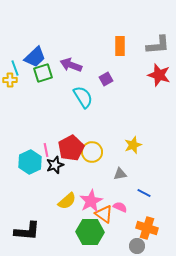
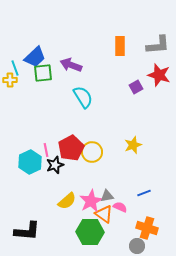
green square: rotated 12 degrees clockwise
purple square: moved 30 px right, 8 px down
gray triangle: moved 13 px left, 22 px down
blue line: rotated 48 degrees counterclockwise
